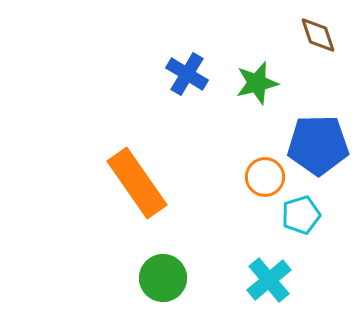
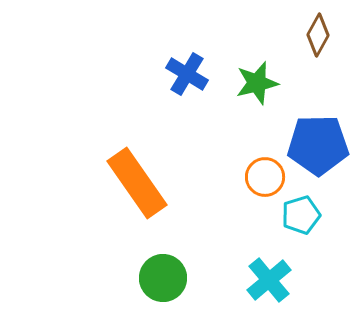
brown diamond: rotated 48 degrees clockwise
